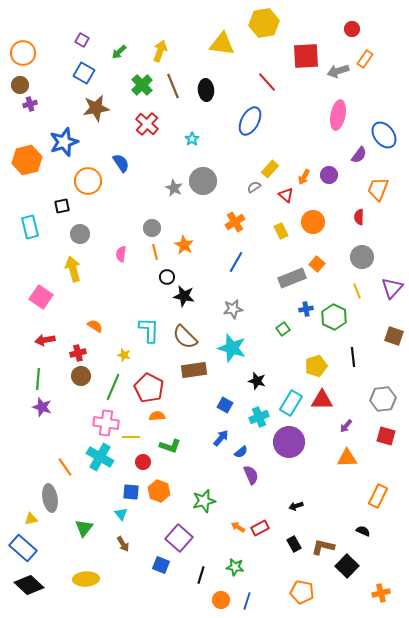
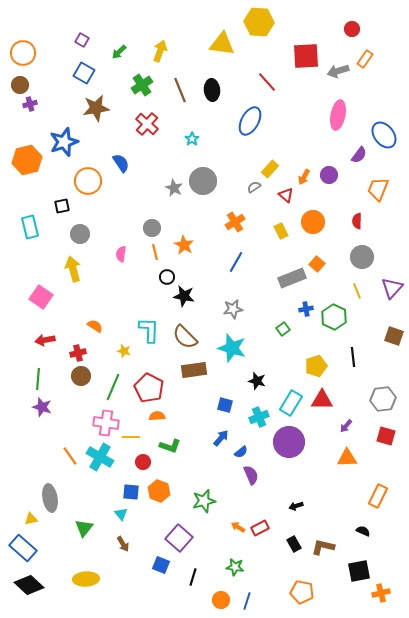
yellow hexagon at (264, 23): moved 5 px left, 1 px up; rotated 12 degrees clockwise
green cross at (142, 85): rotated 10 degrees clockwise
brown line at (173, 86): moved 7 px right, 4 px down
black ellipse at (206, 90): moved 6 px right
red semicircle at (359, 217): moved 2 px left, 4 px down
yellow star at (124, 355): moved 4 px up
blue square at (225, 405): rotated 14 degrees counterclockwise
orange line at (65, 467): moved 5 px right, 11 px up
black square at (347, 566): moved 12 px right, 5 px down; rotated 35 degrees clockwise
black line at (201, 575): moved 8 px left, 2 px down
